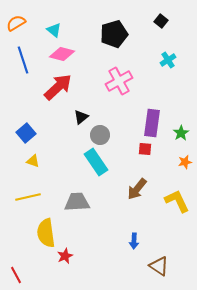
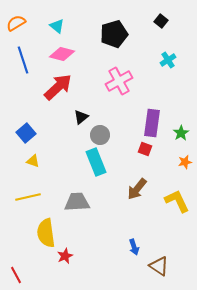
cyan triangle: moved 3 px right, 4 px up
red square: rotated 16 degrees clockwise
cyan rectangle: rotated 12 degrees clockwise
blue arrow: moved 6 px down; rotated 21 degrees counterclockwise
